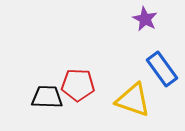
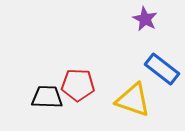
blue rectangle: rotated 16 degrees counterclockwise
